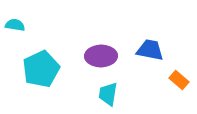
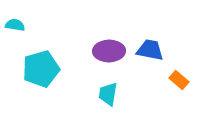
purple ellipse: moved 8 px right, 5 px up
cyan pentagon: rotated 9 degrees clockwise
